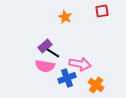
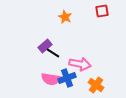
pink semicircle: moved 6 px right, 13 px down
